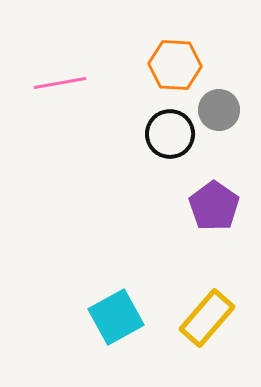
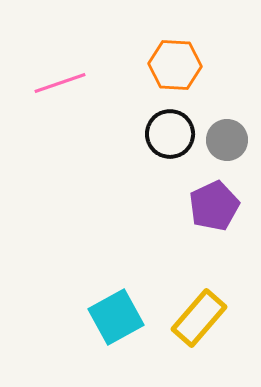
pink line: rotated 9 degrees counterclockwise
gray circle: moved 8 px right, 30 px down
purple pentagon: rotated 12 degrees clockwise
yellow rectangle: moved 8 px left
